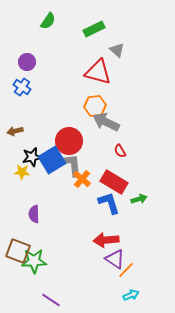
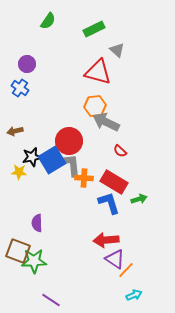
purple circle: moved 2 px down
blue cross: moved 2 px left, 1 px down
red semicircle: rotated 16 degrees counterclockwise
gray L-shape: moved 1 px left
yellow star: moved 3 px left
orange cross: moved 2 px right, 1 px up; rotated 36 degrees counterclockwise
purple semicircle: moved 3 px right, 9 px down
cyan arrow: moved 3 px right
